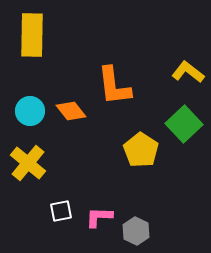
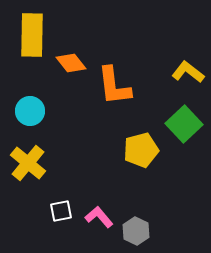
orange diamond: moved 48 px up
yellow pentagon: rotated 24 degrees clockwise
pink L-shape: rotated 48 degrees clockwise
